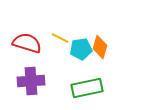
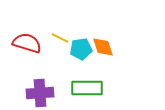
orange diamond: moved 3 px right; rotated 35 degrees counterclockwise
purple cross: moved 9 px right, 12 px down
green rectangle: rotated 12 degrees clockwise
